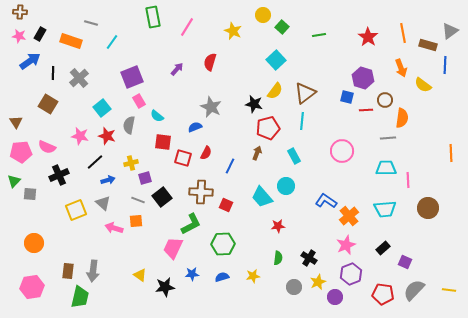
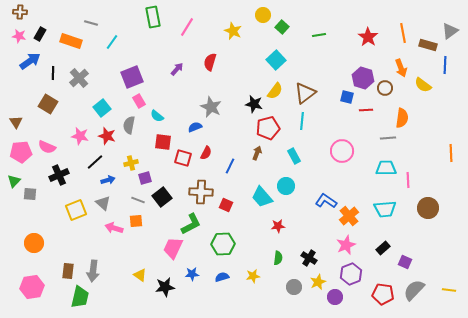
brown circle at (385, 100): moved 12 px up
